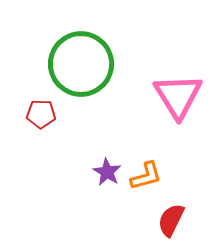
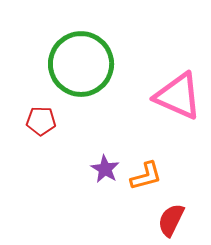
pink triangle: rotated 34 degrees counterclockwise
red pentagon: moved 7 px down
purple star: moved 2 px left, 3 px up
